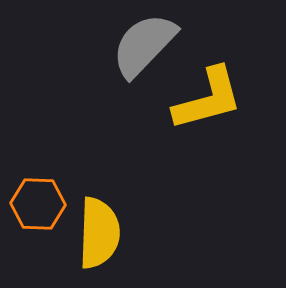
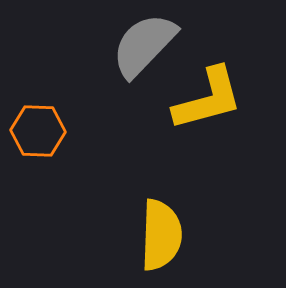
orange hexagon: moved 73 px up
yellow semicircle: moved 62 px right, 2 px down
